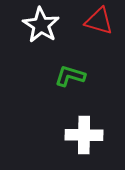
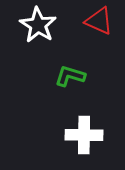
red triangle: rotated 8 degrees clockwise
white star: moved 3 px left
